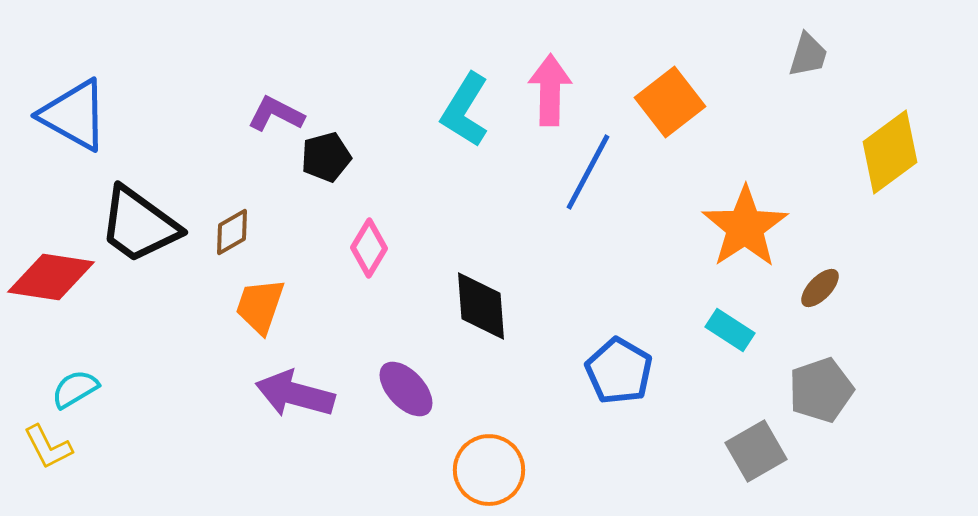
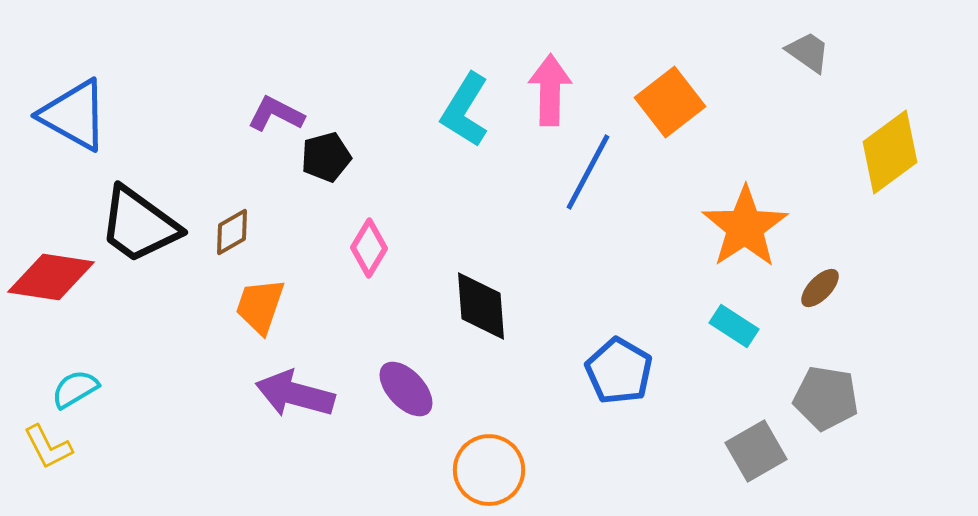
gray trapezoid: moved 3 px up; rotated 72 degrees counterclockwise
cyan rectangle: moved 4 px right, 4 px up
gray pentagon: moved 5 px right, 8 px down; rotated 28 degrees clockwise
